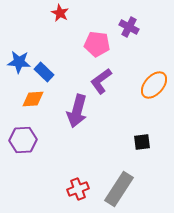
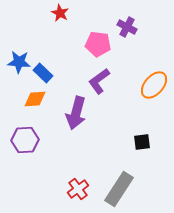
purple cross: moved 2 px left
pink pentagon: moved 1 px right
blue rectangle: moved 1 px left, 1 px down
purple L-shape: moved 2 px left
orange diamond: moved 2 px right
purple arrow: moved 1 px left, 2 px down
purple hexagon: moved 2 px right
red cross: rotated 15 degrees counterclockwise
